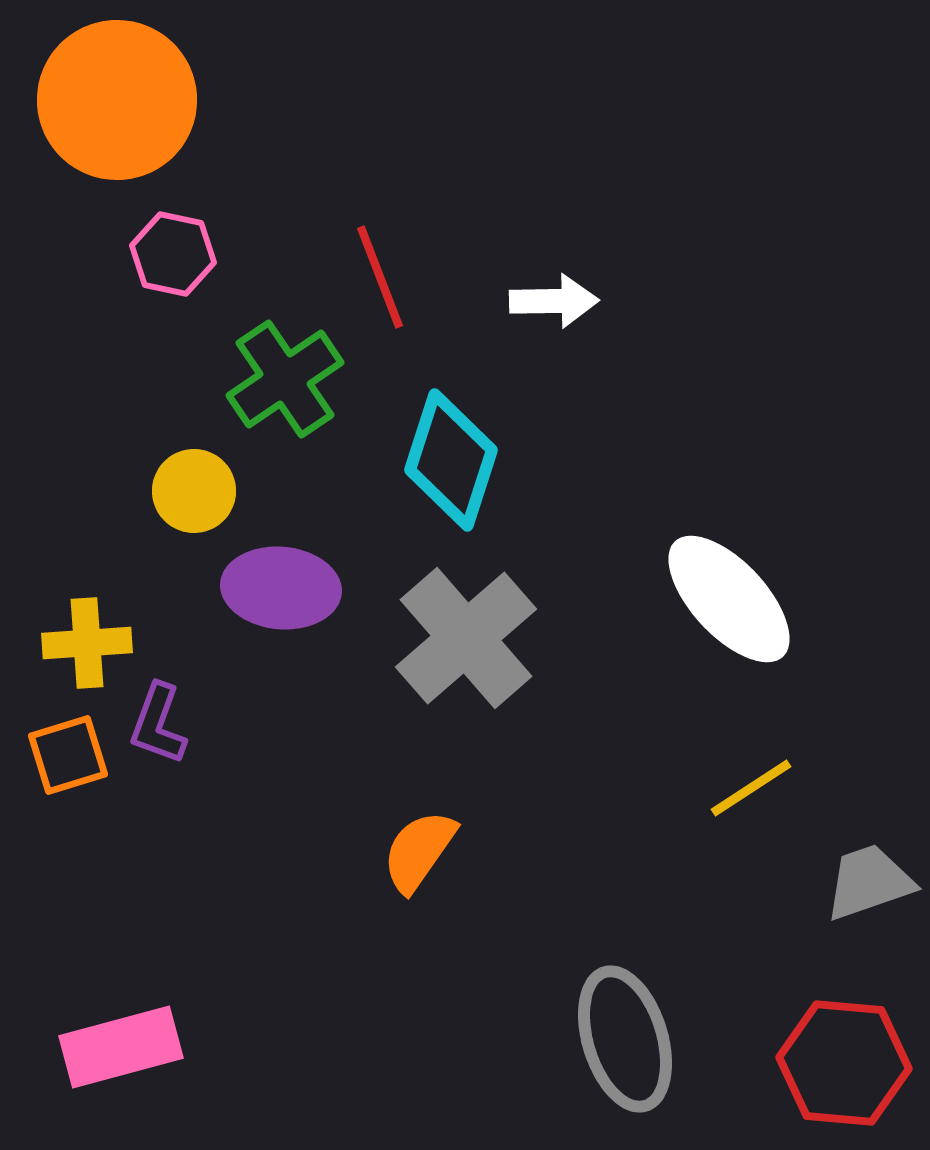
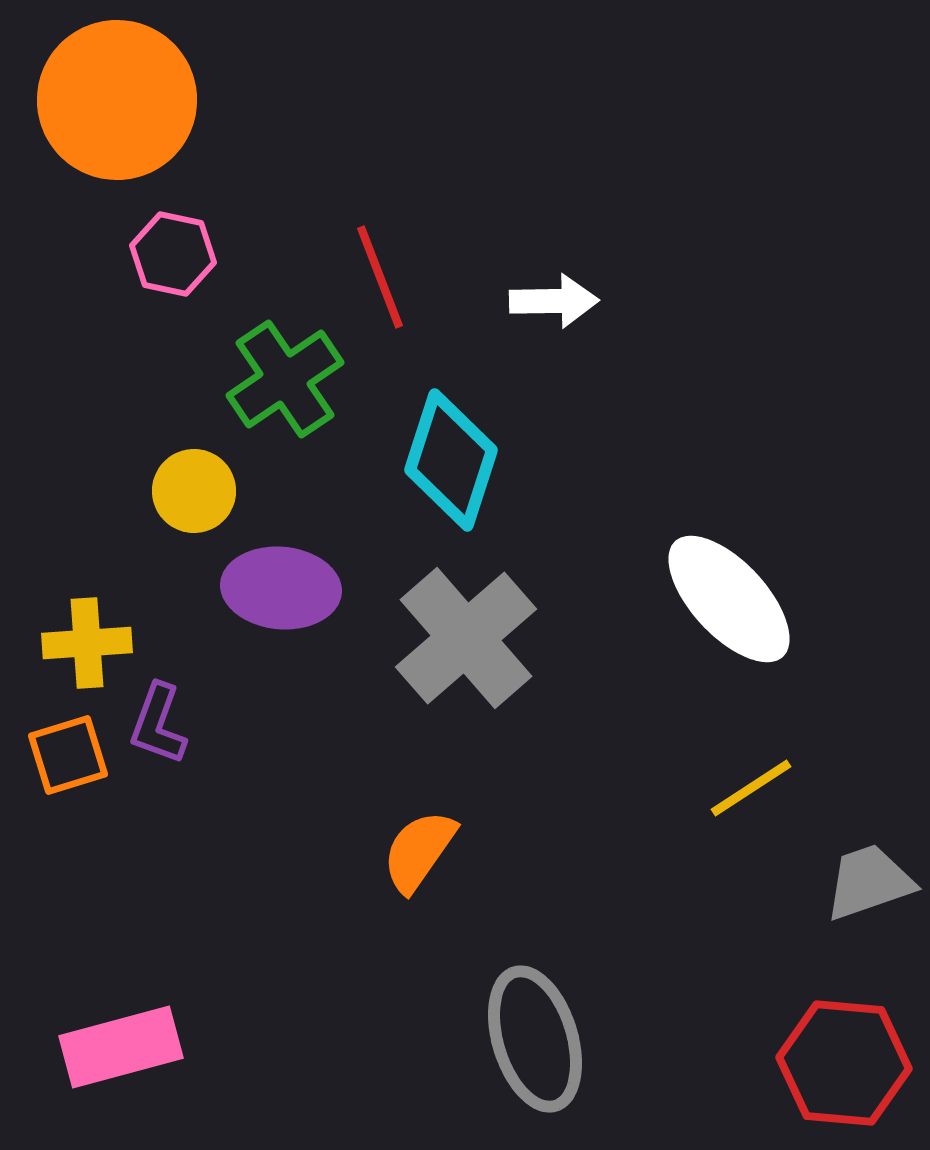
gray ellipse: moved 90 px left
